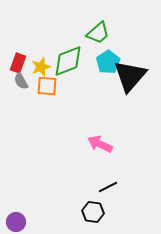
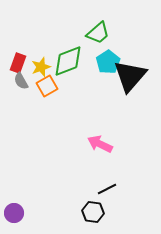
orange square: rotated 35 degrees counterclockwise
black line: moved 1 px left, 2 px down
purple circle: moved 2 px left, 9 px up
